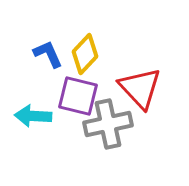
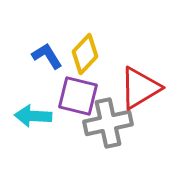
blue L-shape: moved 1 px left, 2 px down; rotated 8 degrees counterclockwise
red triangle: rotated 42 degrees clockwise
gray cross: moved 1 px up
